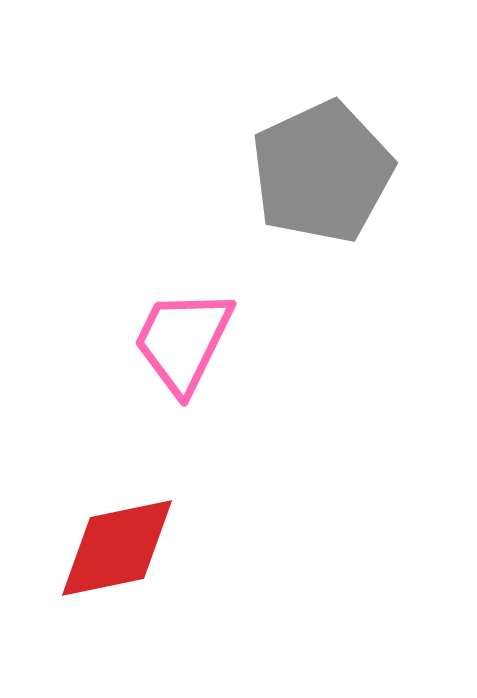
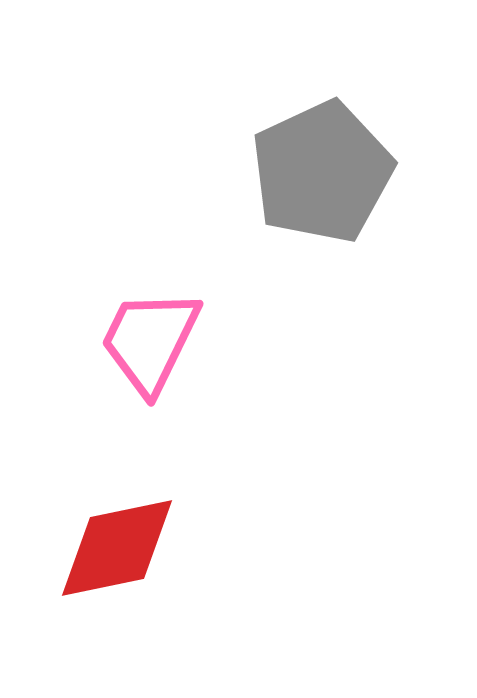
pink trapezoid: moved 33 px left
